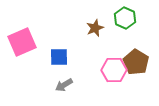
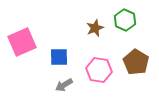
green hexagon: moved 2 px down
pink hexagon: moved 15 px left; rotated 10 degrees clockwise
